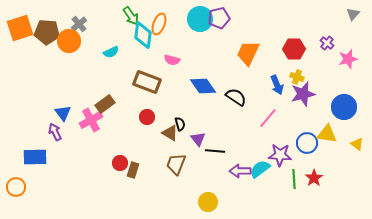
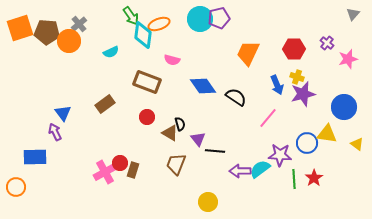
orange ellipse at (159, 24): rotated 50 degrees clockwise
pink cross at (91, 120): moved 14 px right, 52 px down
